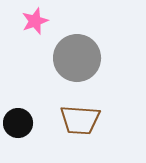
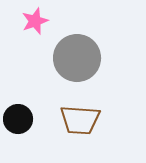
black circle: moved 4 px up
